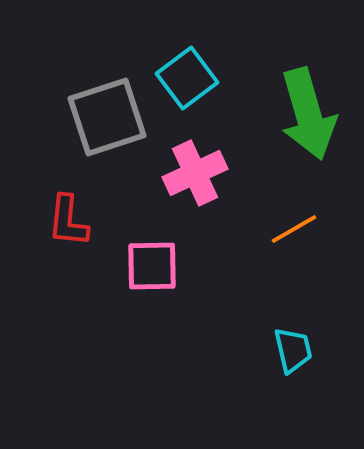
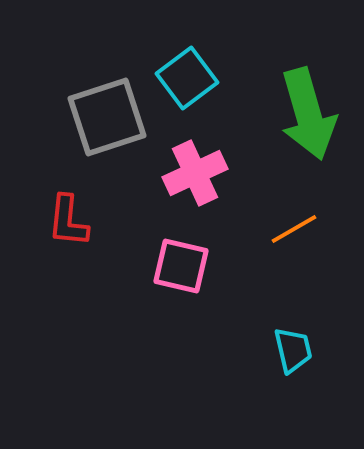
pink square: moved 29 px right; rotated 14 degrees clockwise
